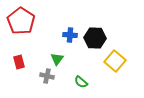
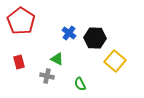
blue cross: moved 1 px left, 2 px up; rotated 32 degrees clockwise
green triangle: rotated 40 degrees counterclockwise
green semicircle: moved 1 px left, 2 px down; rotated 24 degrees clockwise
